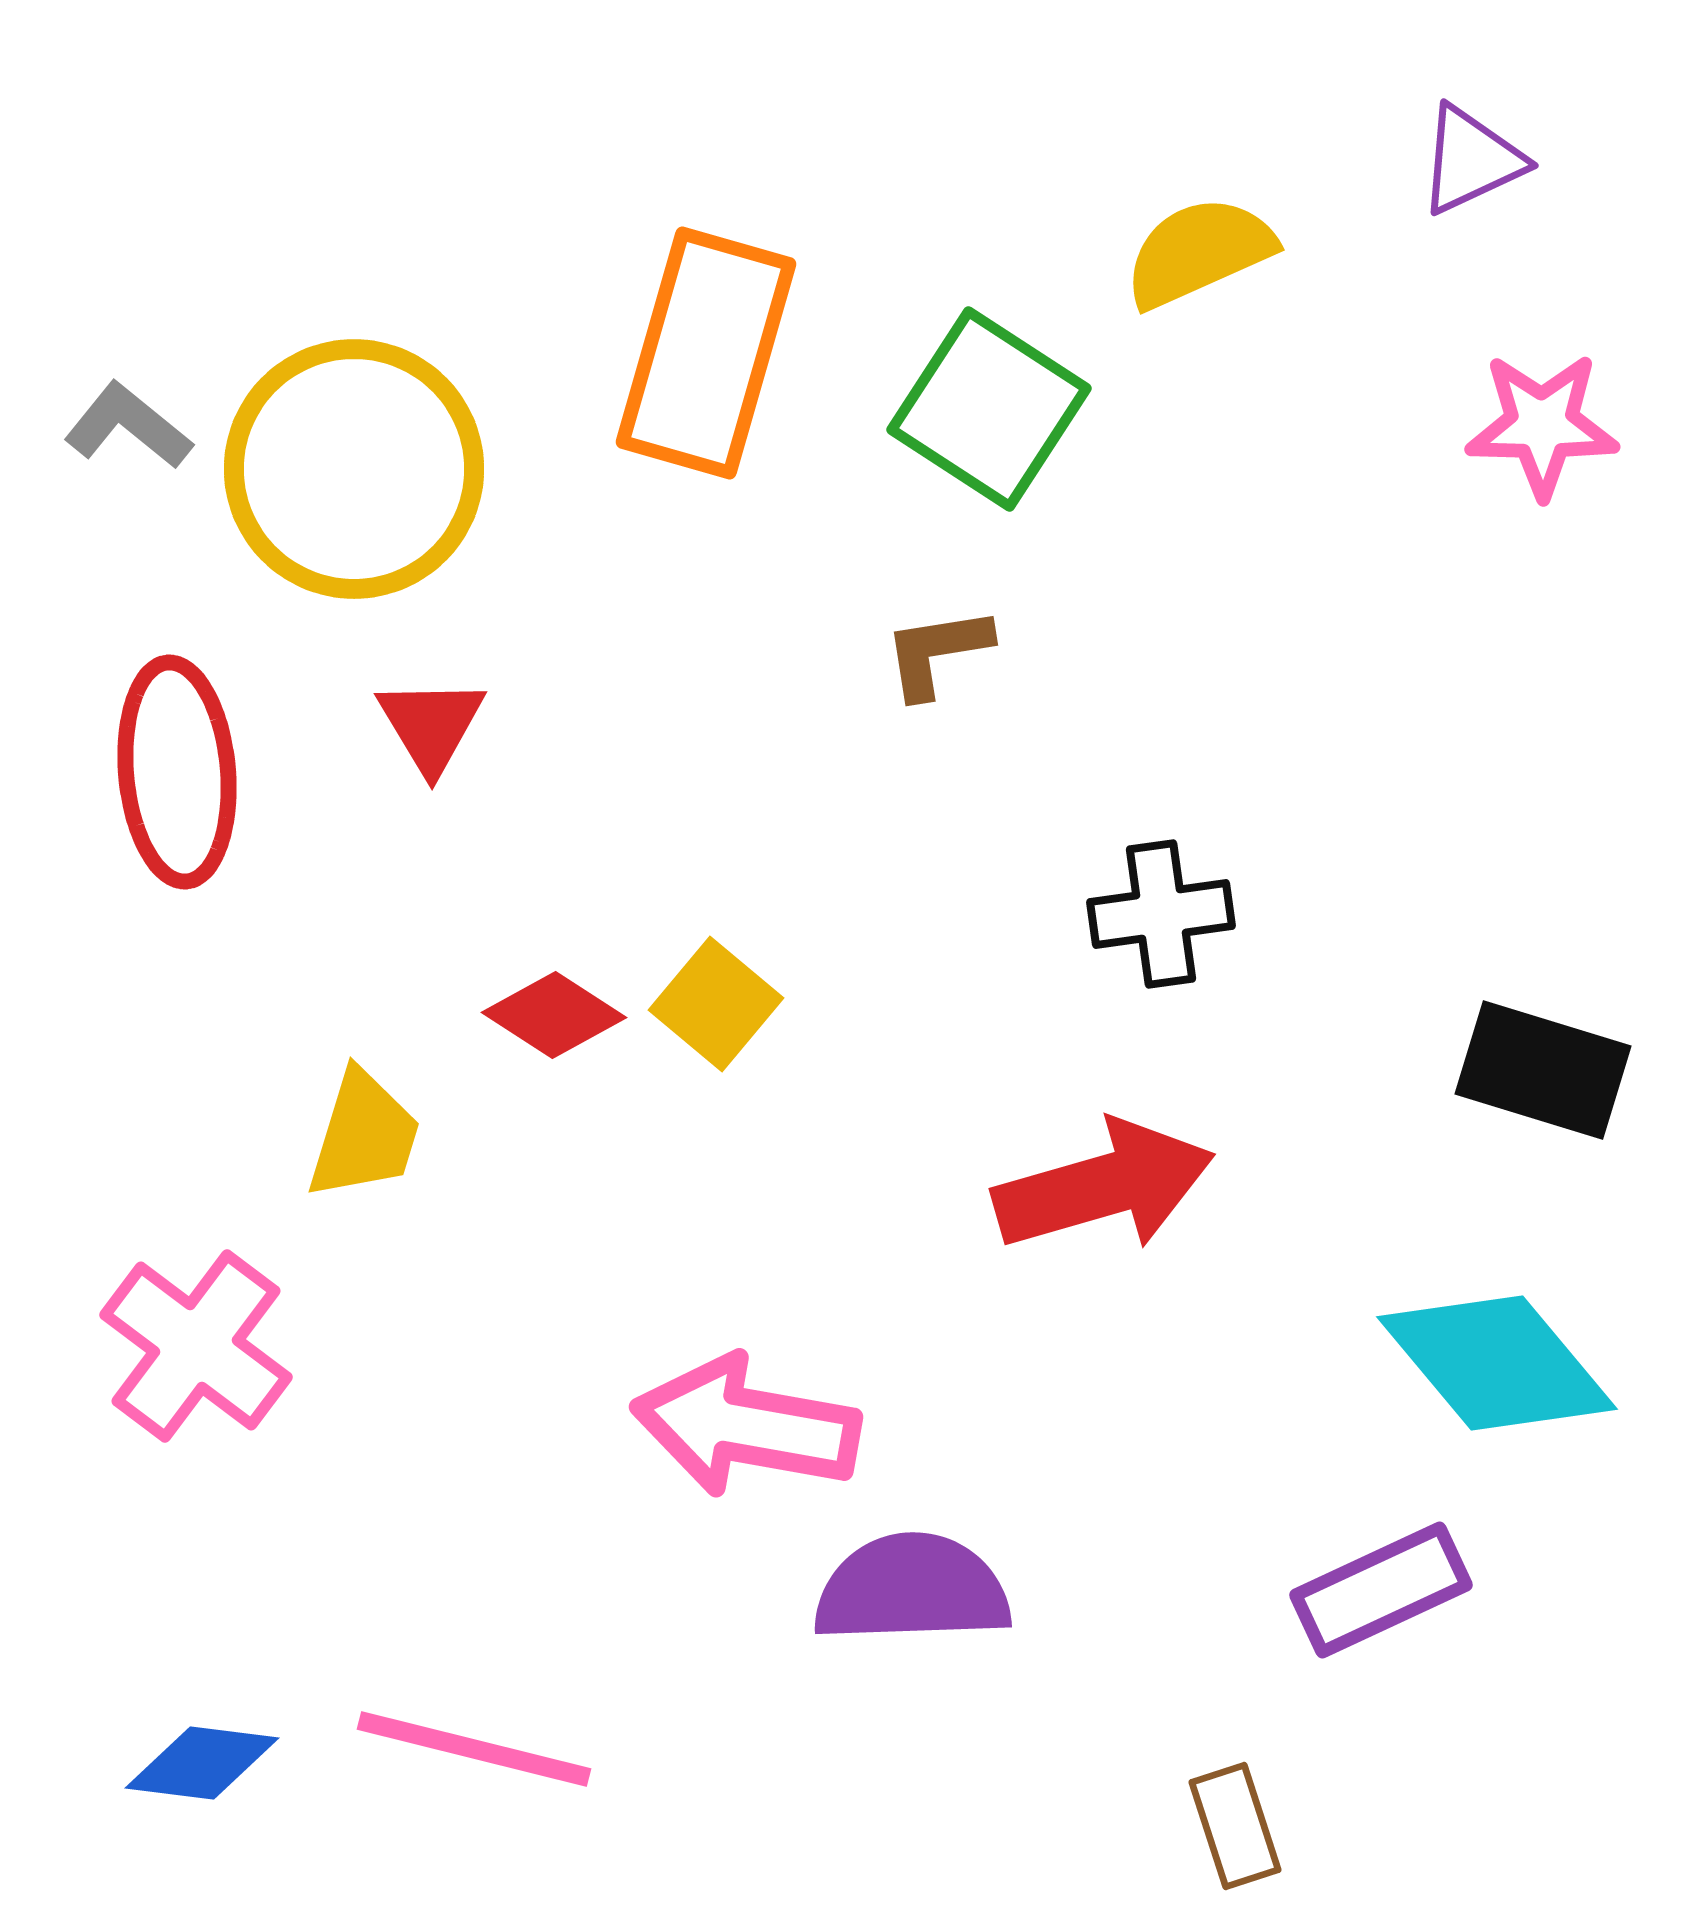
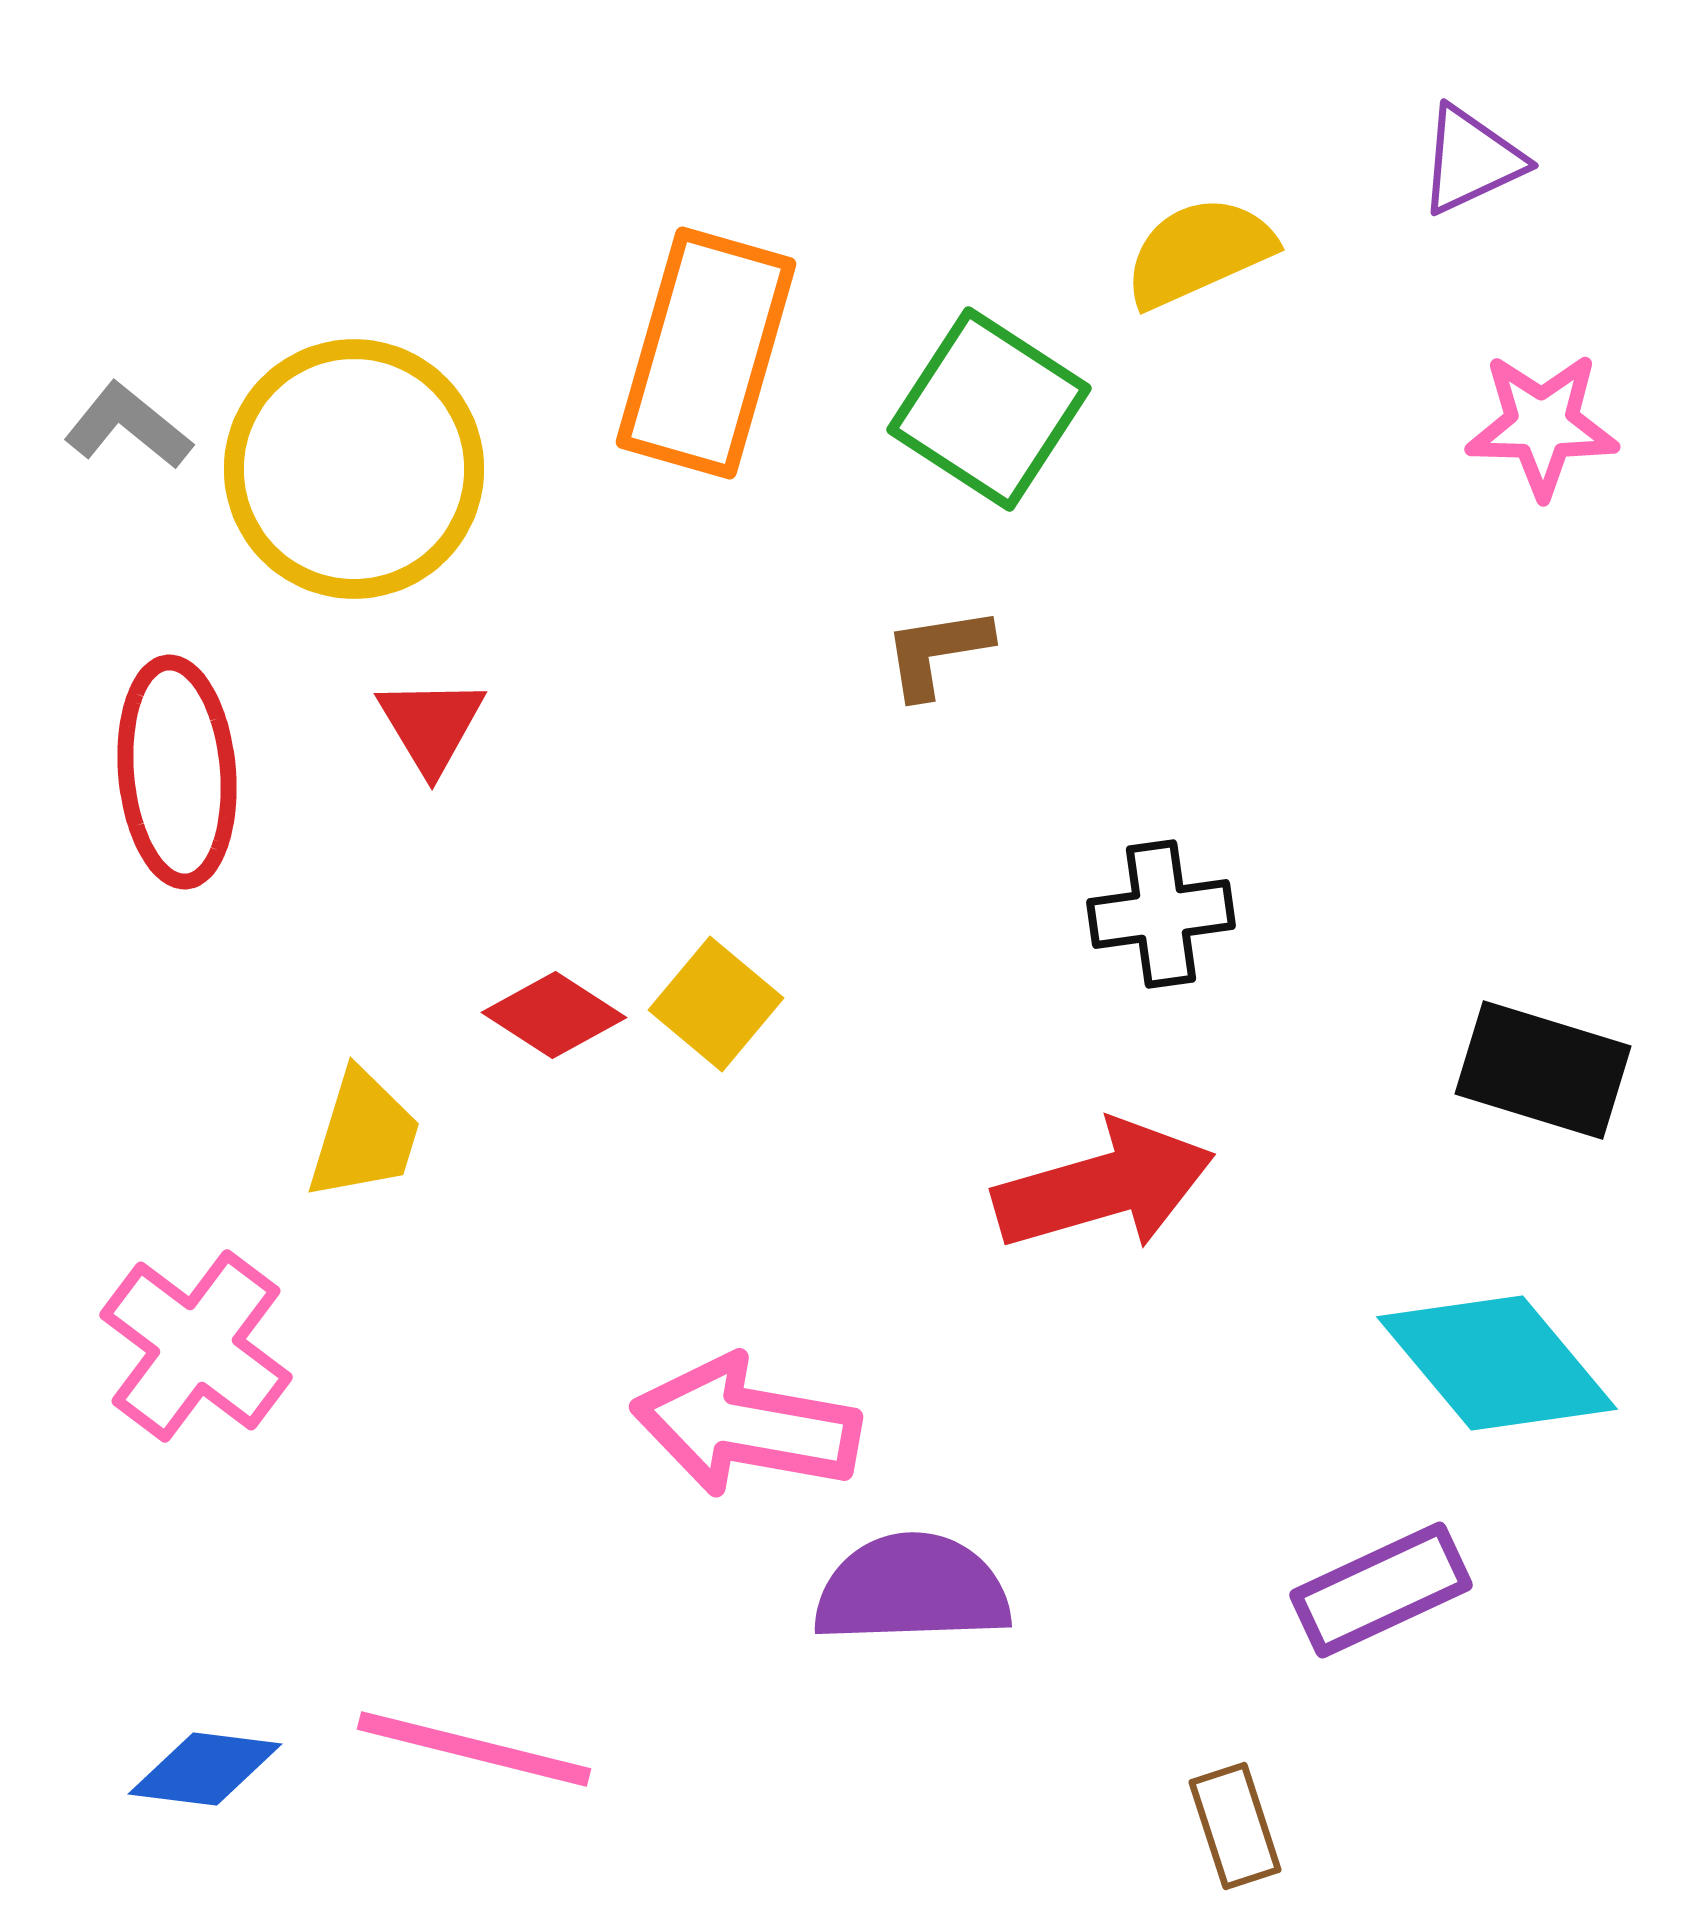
blue diamond: moved 3 px right, 6 px down
